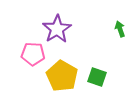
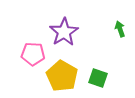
purple star: moved 7 px right, 3 px down
green square: moved 1 px right, 1 px down
